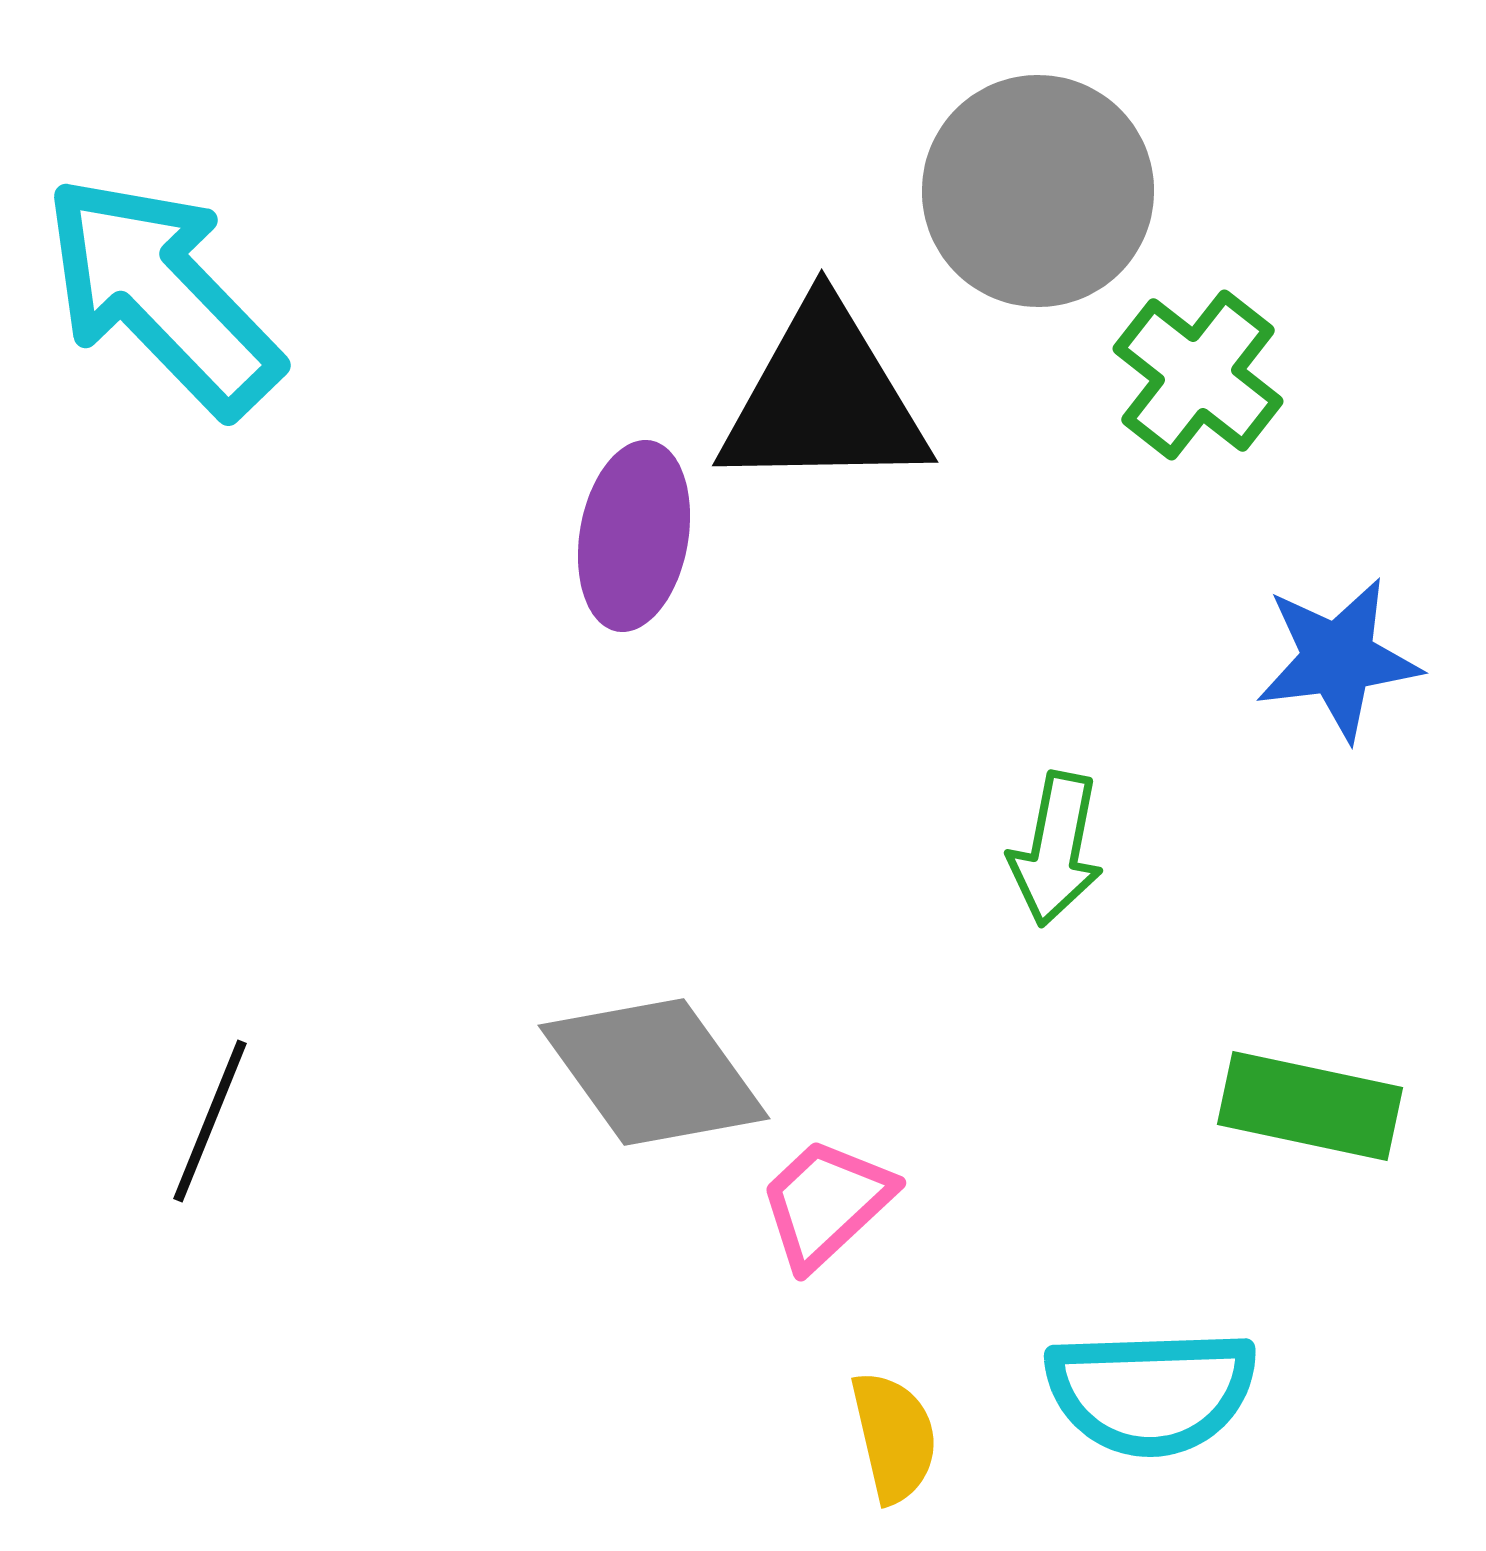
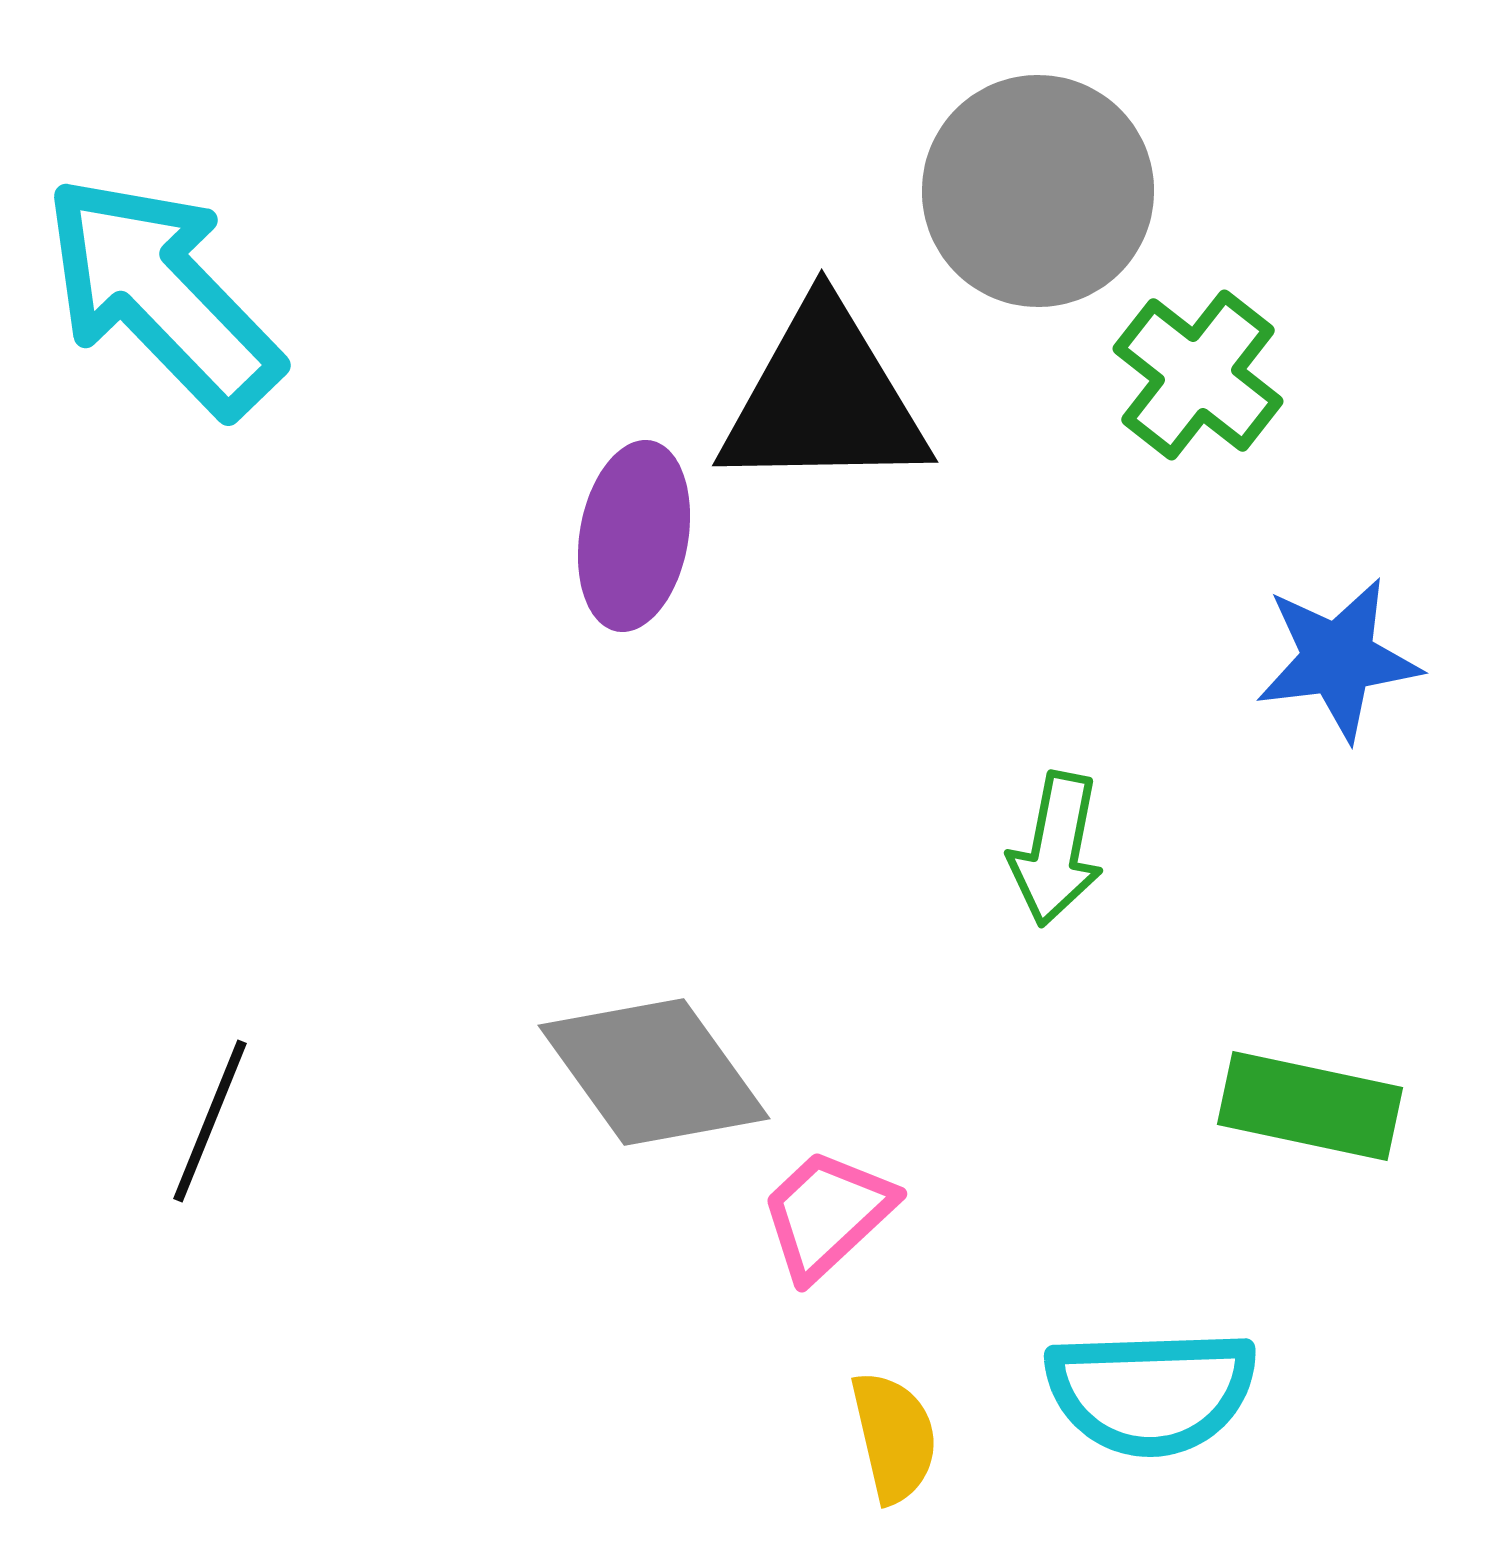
pink trapezoid: moved 1 px right, 11 px down
